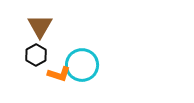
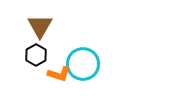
cyan circle: moved 1 px right, 1 px up
